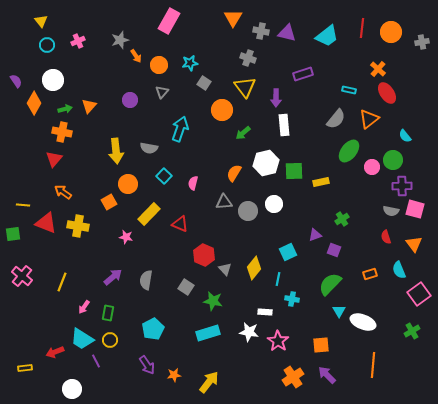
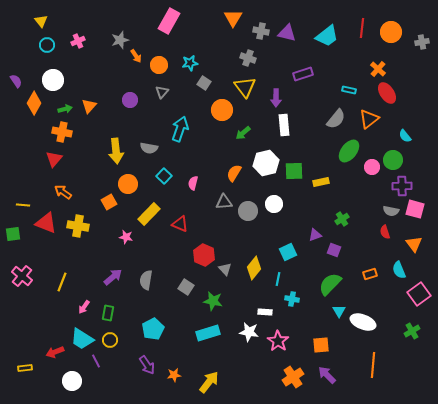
red semicircle at (386, 237): moved 1 px left, 5 px up
white circle at (72, 389): moved 8 px up
